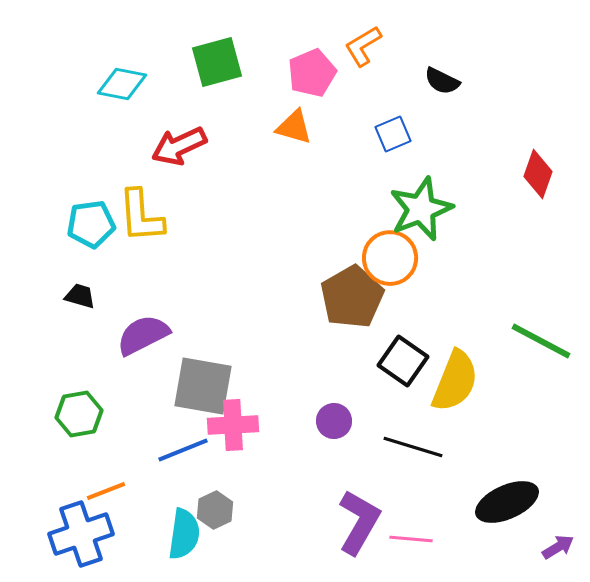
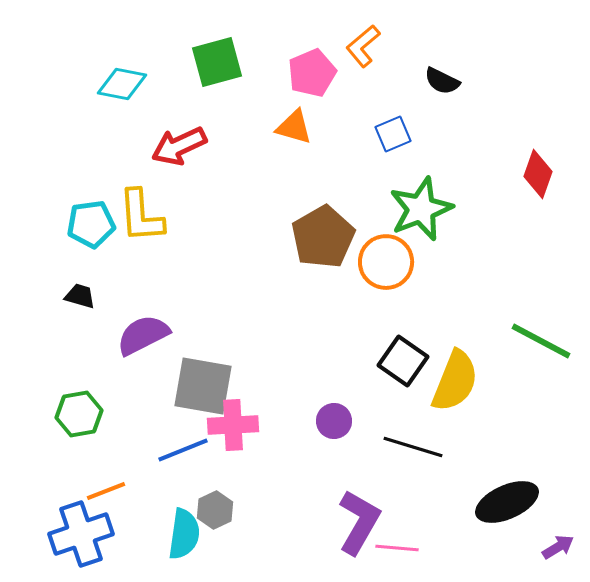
orange L-shape: rotated 9 degrees counterclockwise
orange circle: moved 4 px left, 4 px down
brown pentagon: moved 29 px left, 60 px up
pink line: moved 14 px left, 9 px down
